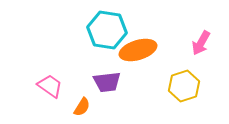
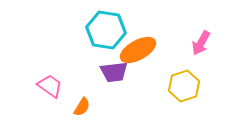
cyan hexagon: moved 1 px left
orange ellipse: rotated 12 degrees counterclockwise
purple trapezoid: moved 7 px right, 10 px up
